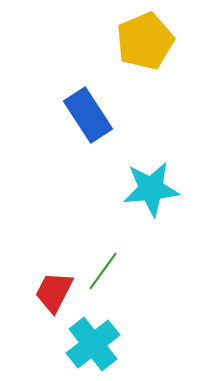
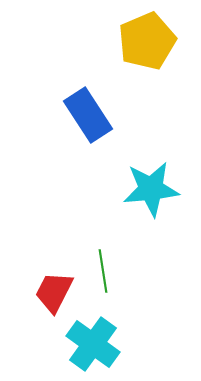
yellow pentagon: moved 2 px right
green line: rotated 45 degrees counterclockwise
cyan cross: rotated 16 degrees counterclockwise
